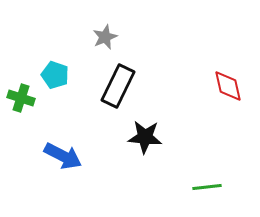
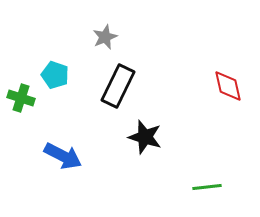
black star: rotated 12 degrees clockwise
